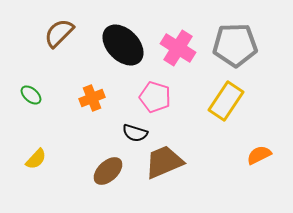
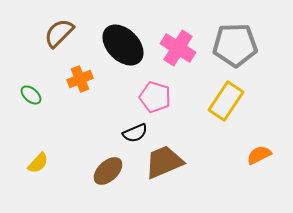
orange cross: moved 12 px left, 19 px up
black semicircle: rotated 40 degrees counterclockwise
yellow semicircle: moved 2 px right, 4 px down
